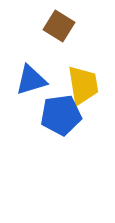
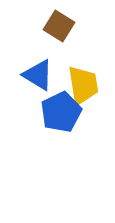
blue triangle: moved 7 px right, 5 px up; rotated 48 degrees clockwise
blue pentagon: moved 3 px up; rotated 18 degrees counterclockwise
